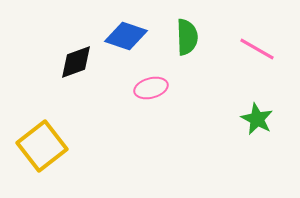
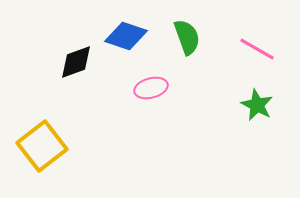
green semicircle: rotated 18 degrees counterclockwise
green star: moved 14 px up
